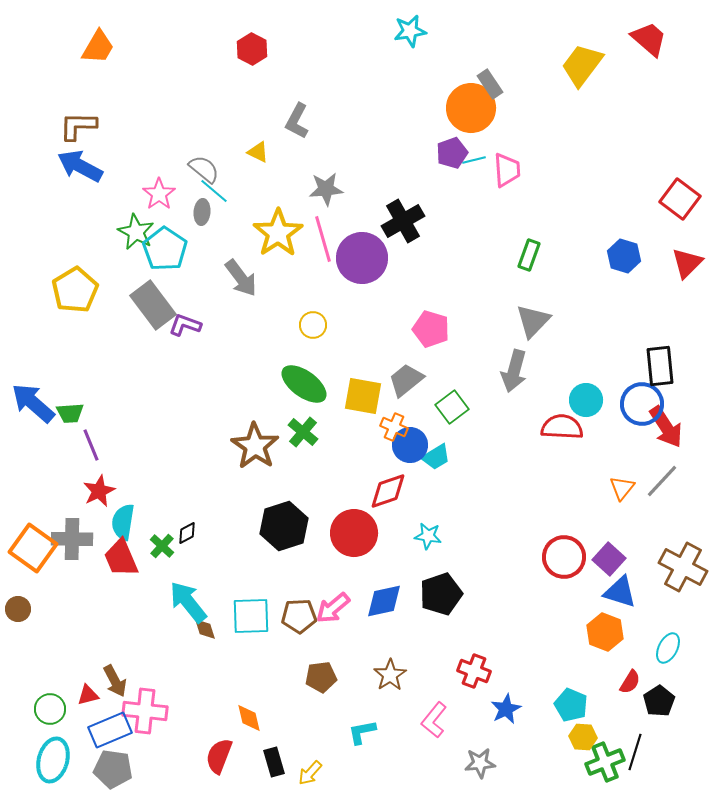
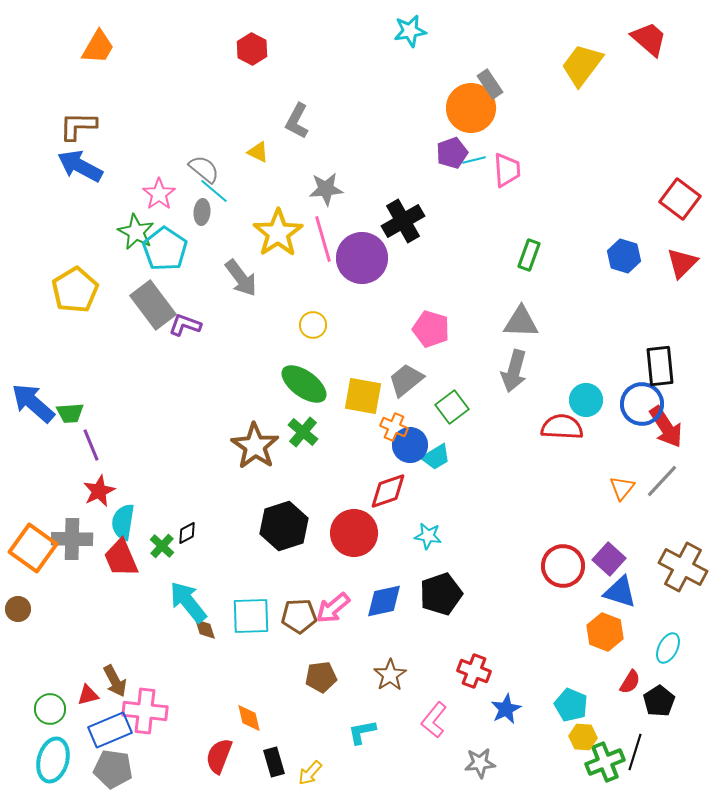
red triangle at (687, 263): moved 5 px left
gray triangle at (533, 321): moved 12 px left, 1 px down; rotated 48 degrees clockwise
red circle at (564, 557): moved 1 px left, 9 px down
